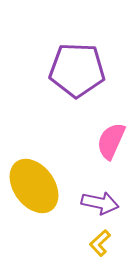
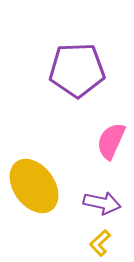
purple pentagon: rotated 4 degrees counterclockwise
purple arrow: moved 2 px right
